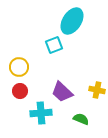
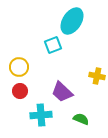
cyan square: moved 1 px left
yellow cross: moved 14 px up
cyan cross: moved 2 px down
